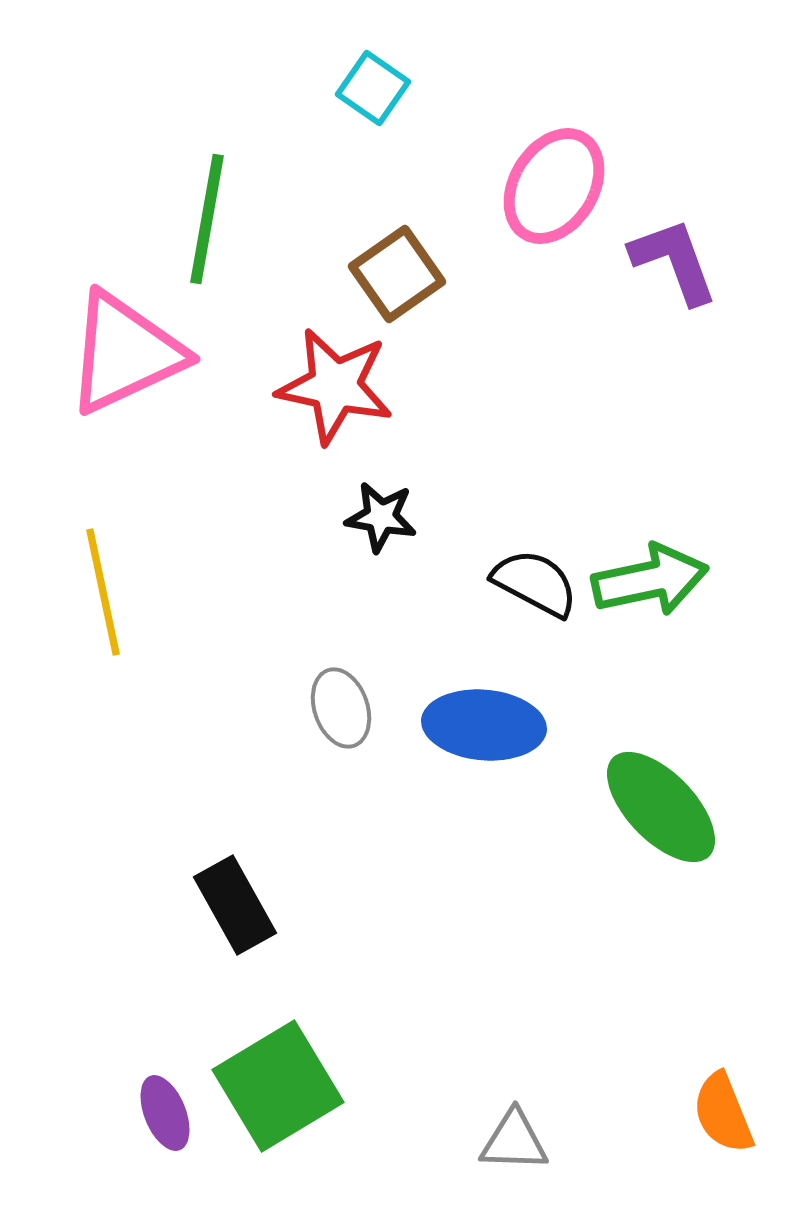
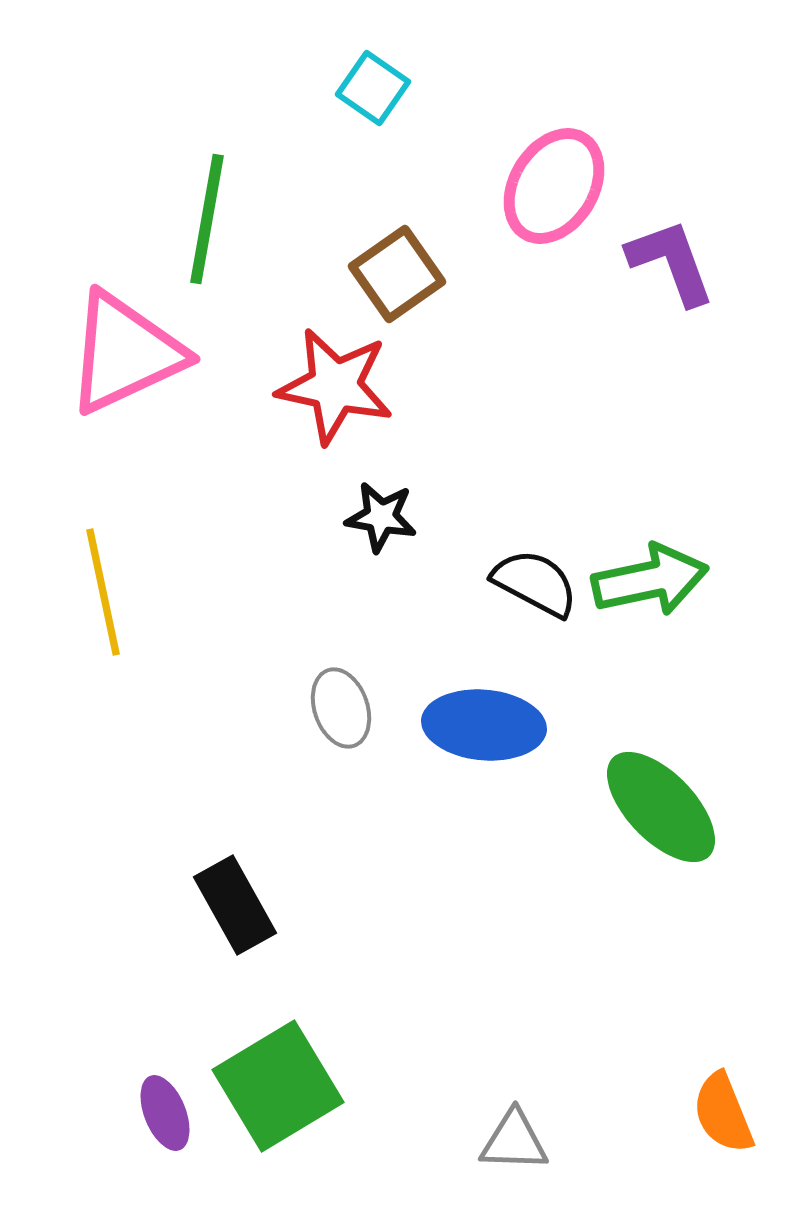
purple L-shape: moved 3 px left, 1 px down
